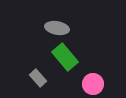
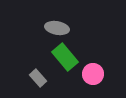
pink circle: moved 10 px up
